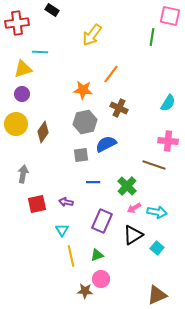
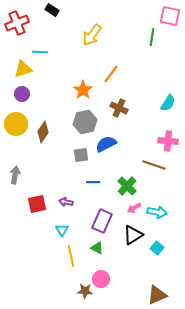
red cross: rotated 15 degrees counterclockwise
orange star: rotated 30 degrees clockwise
gray arrow: moved 8 px left, 1 px down
green triangle: moved 7 px up; rotated 48 degrees clockwise
